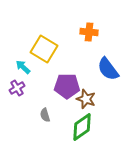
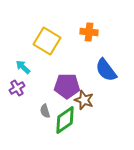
yellow square: moved 3 px right, 8 px up
blue semicircle: moved 2 px left, 1 px down
brown star: moved 2 px left, 1 px down
gray semicircle: moved 4 px up
green diamond: moved 17 px left, 7 px up
